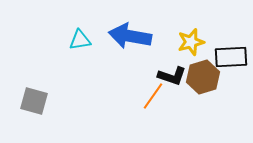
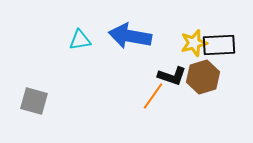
yellow star: moved 3 px right, 1 px down
black rectangle: moved 12 px left, 12 px up
